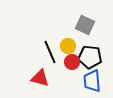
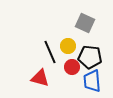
gray square: moved 2 px up
red circle: moved 5 px down
